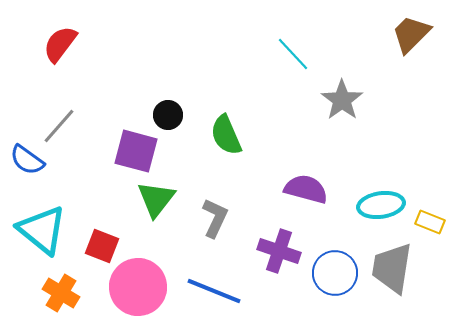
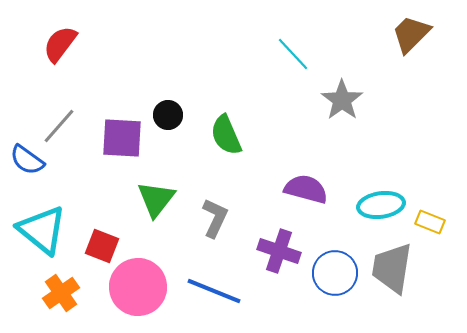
purple square: moved 14 px left, 13 px up; rotated 12 degrees counterclockwise
orange cross: rotated 24 degrees clockwise
